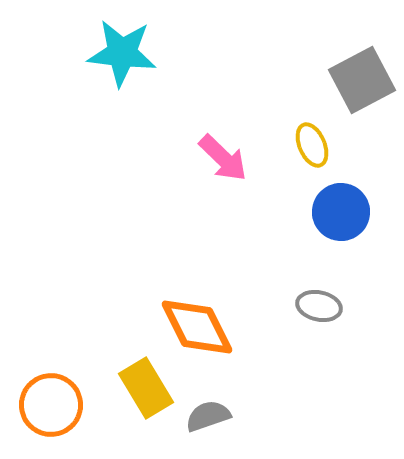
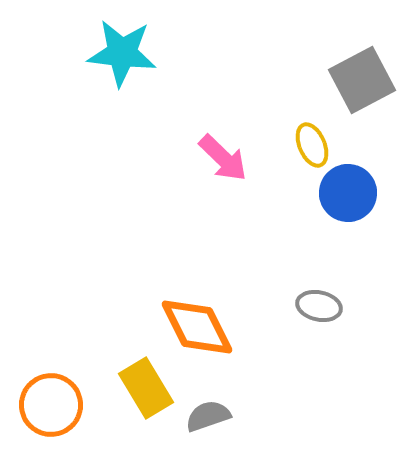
blue circle: moved 7 px right, 19 px up
